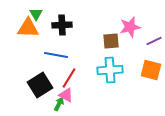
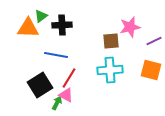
green triangle: moved 5 px right, 2 px down; rotated 24 degrees clockwise
green arrow: moved 2 px left, 1 px up
